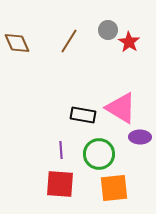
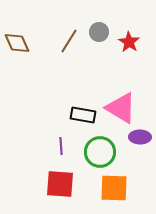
gray circle: moved 9 px left, 2 px down
purple line: moved 4 px up
green circle: moved 1 px right, 2 px up
orange square: rotated 8 degrees clockwise
